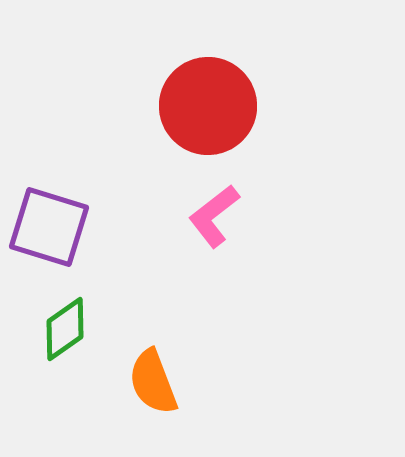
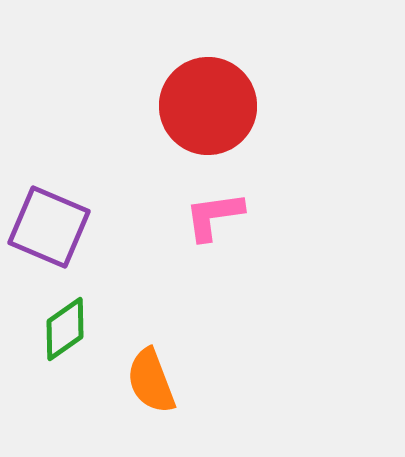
pink L-shape: rotated 30 degrees clockwise
purple square: rotated 6 degrees clockwise
orange semicircle: moved 2 px left, 1 px up
